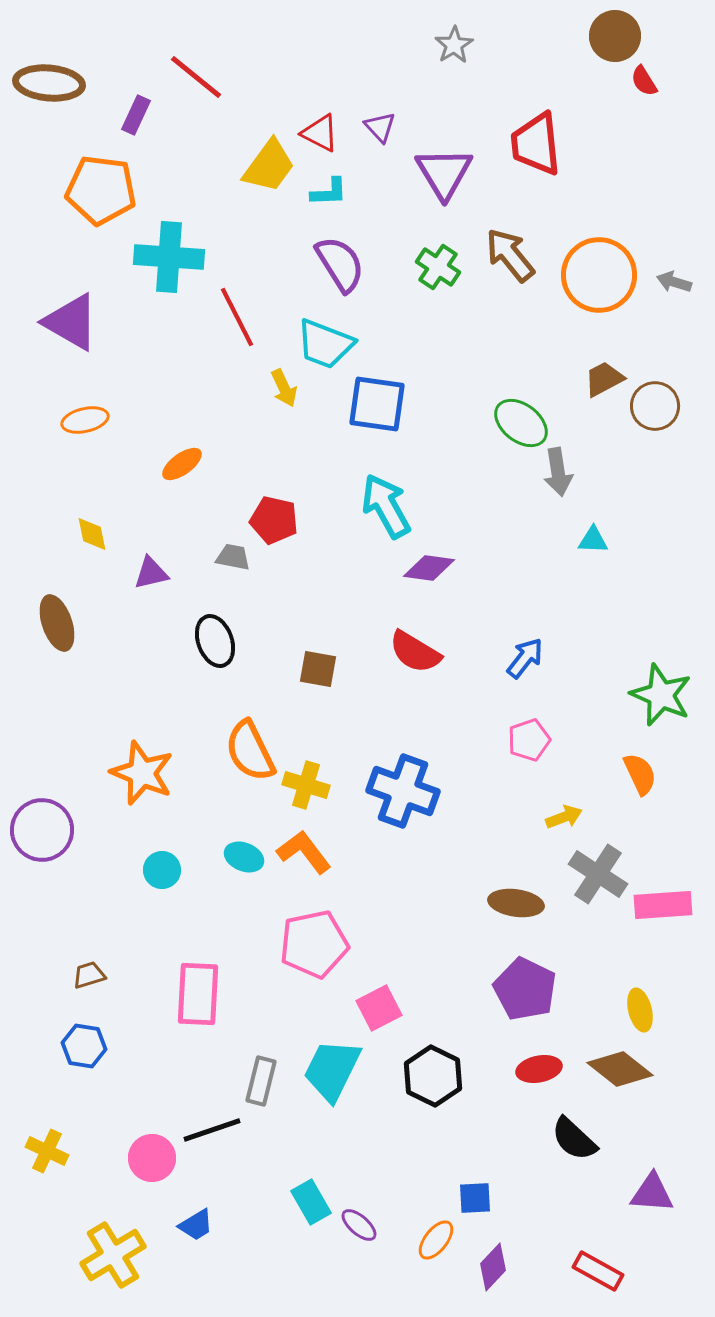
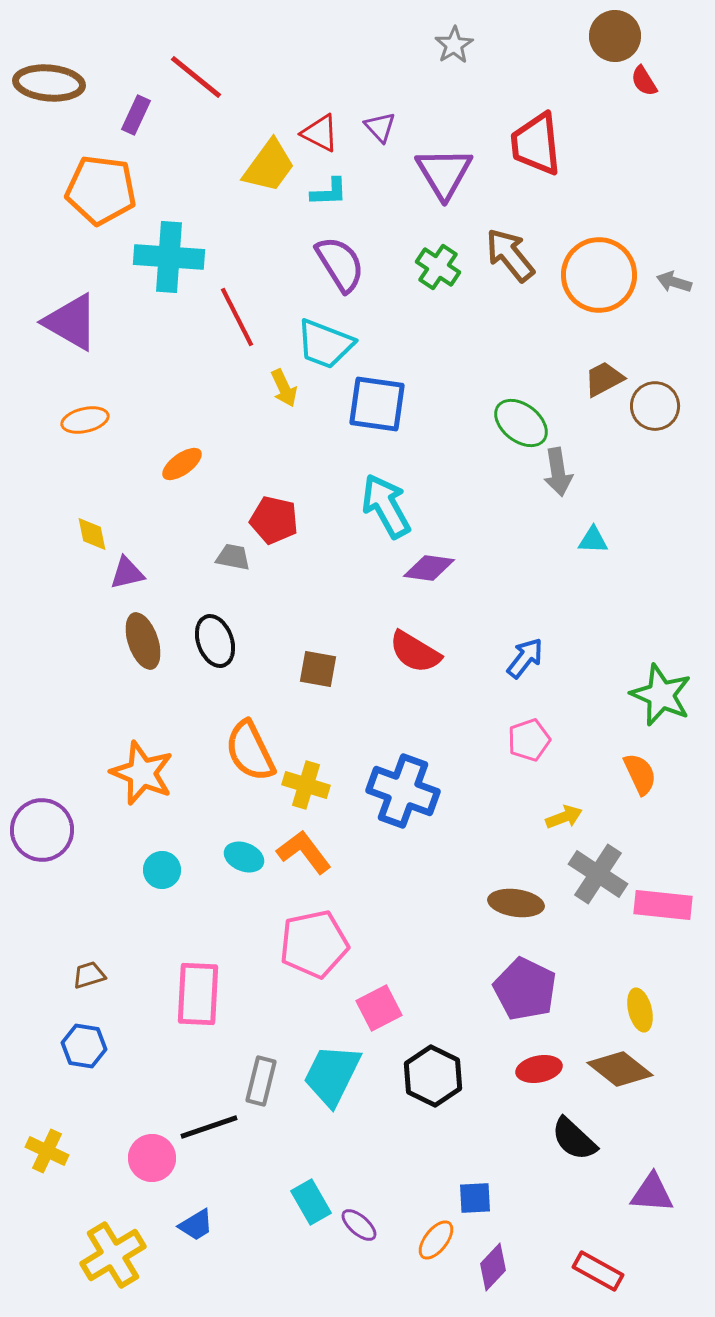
purple triangle at (151, 573): moved 24 px left
brown ellipse at (57, 623): moved 86 px right, 18 px down
pink rectangle at (663, 905): rotated 10 degrees clockwise
cyan trapezoid at (332, 1070): moved 5 px down
black line at (212, 1130): moved 3 px left, 3 px up
